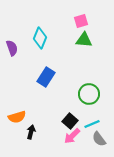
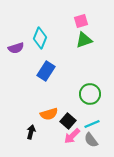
green triangle: rotated 24 degrees counterclockwise
purple semicircle: moved 4 px right; rotated 91 degrees clockwise
blue rectangle: moved 6 px up
green circle: moved 1 px right
orange semicircle: moved 32 px right, 3 px up
black square: moved 2 px left
gray semicircle: moved 8 px left, 1 px down
